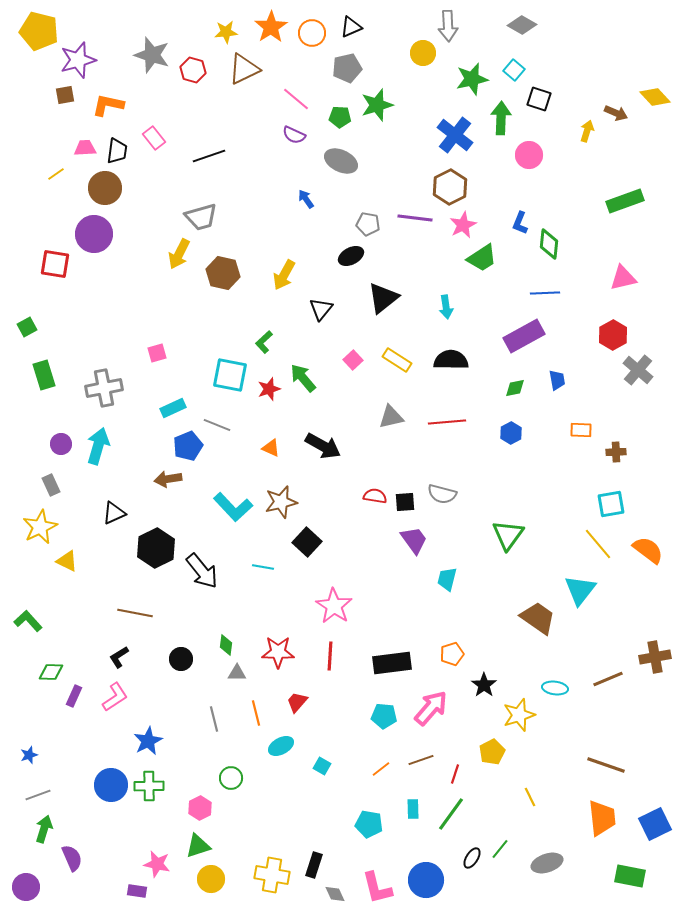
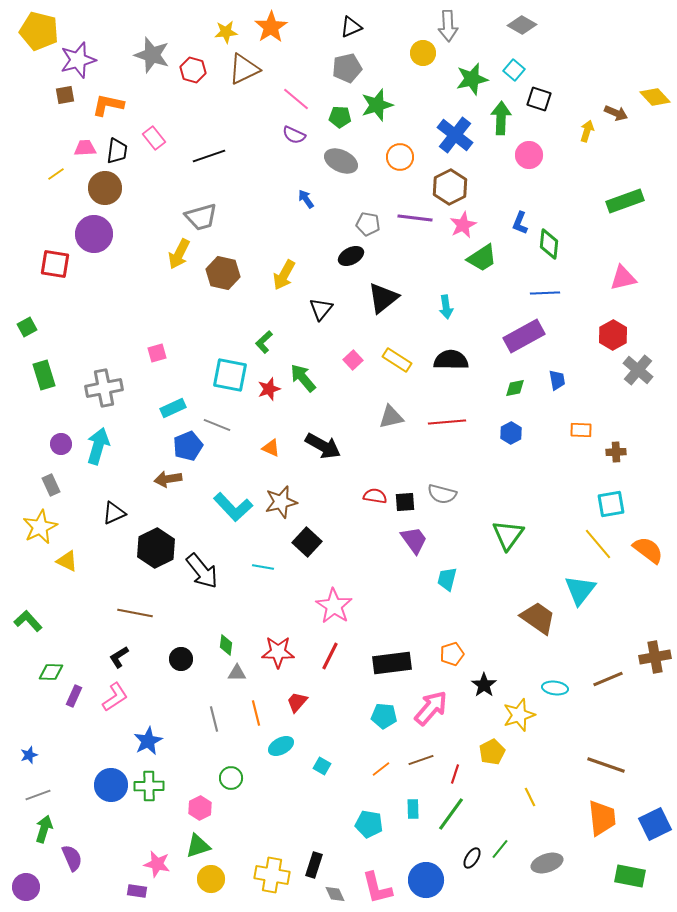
orange circle at (312, 33): moved 88 px right, 124 px down
red line at (330, 656): rotated 24 degrees clockwise
